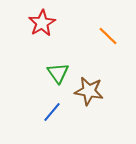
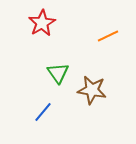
orange line: rotated 70 degrees counterclockwise
brown star: moved 3 px right, 1 px up
blue line: moved 9 px left
